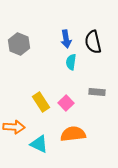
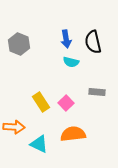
cyan semicircle: rotated 84 degrees counterclockwise
